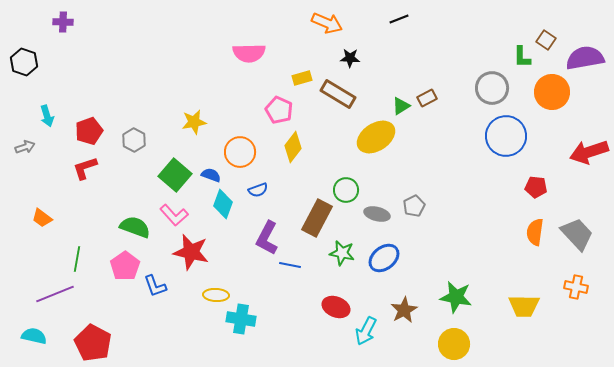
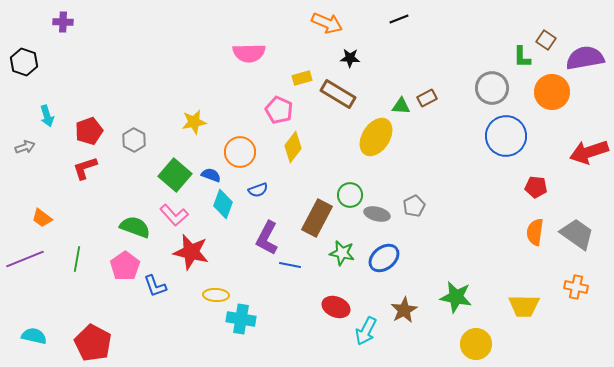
green triangle at (401, 106): rotated 36 degrees clockwise
yellow ellipse at (376, 137): rotated 24 degrees counterclockwise
green circle at (346, 190): moved 4 px right, 5 px down
gray trapezoid at (577, 234): rotated 12 degrees counterclockwise
purple line at (55, 294): moved 30 px left, 35 px up
yellow circle at (454, 344): moved 22 px right
